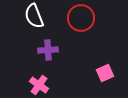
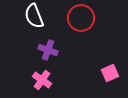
purple cross: rotated 24 degrees clockwise
pink square: moved 5 px right
pink cross: moved 3 px right, 5 px up
